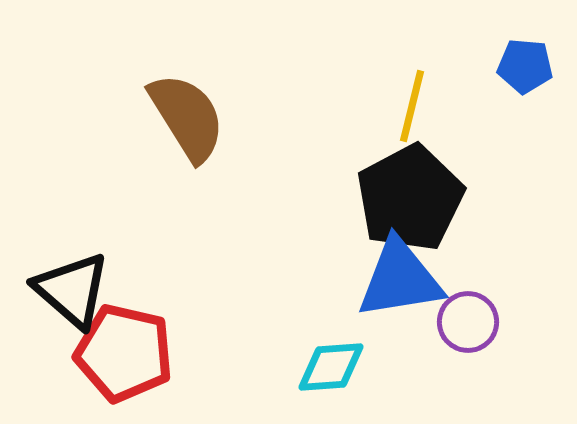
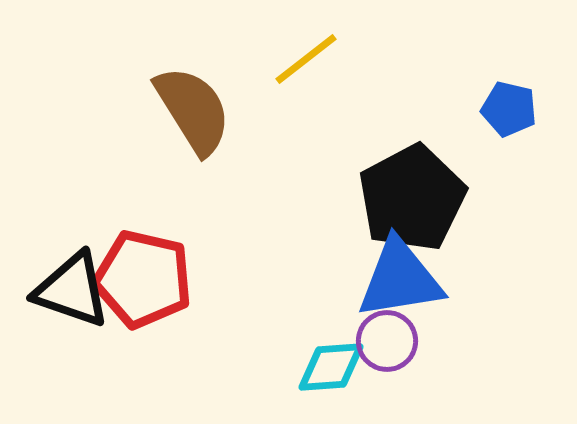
blue pentagon: moved 16 px left, 43 px down; rotated 8 degrees clockwise
yellow line: moved 106 px left, 47 px up; rotated 38 degrees clockwise
brown semicircle: moved 6 px right, 7 px up
black pentagon: moved 2 px right
black triangle: rotated 22 degrees counterclockwise
purple circle: moved 81 px left, 19 px down
red pentagon: moved 19 px right, 74 px up
